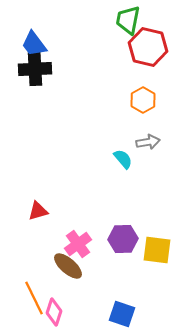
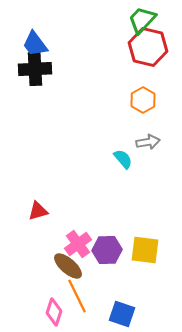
green trapezoid: moved 14 px right; rotated 32 degrees clockwise
blue trapezoid: moved 1 px right
purple hexagon: moved 16 px left, 11 px down
yellow square: moved 12 px left
orange line: moved 43 px right, 2 px up
